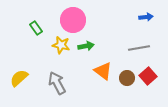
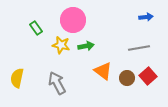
yellow semicircle: moved 2 px left; rotated 36 degrees counterclockwise
